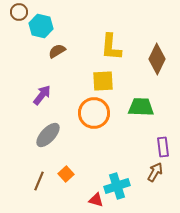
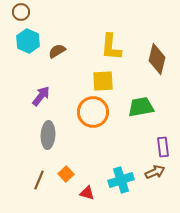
brown circle: moved 2 px right
cyan hexagon: moved 13 px left, 15 px down; rotated 10 degrees clockwise
brown diamond: rotated 12 degrees counterclockwise
purple arrow: moved 1 px left, 1 px down
green trapezoid: rotated 12 degrees counterclockwise
orange circle: moved 1 px left, 1 px up
gray ellipse: rotated 40 degrees counterclockwise
brown arrow: rotated 36 degrees clockwise
brown line: moved 1 px up
cyan cross: moved 4 px right, 6 px up
red triangle: moved 9 px left, 7 px up
